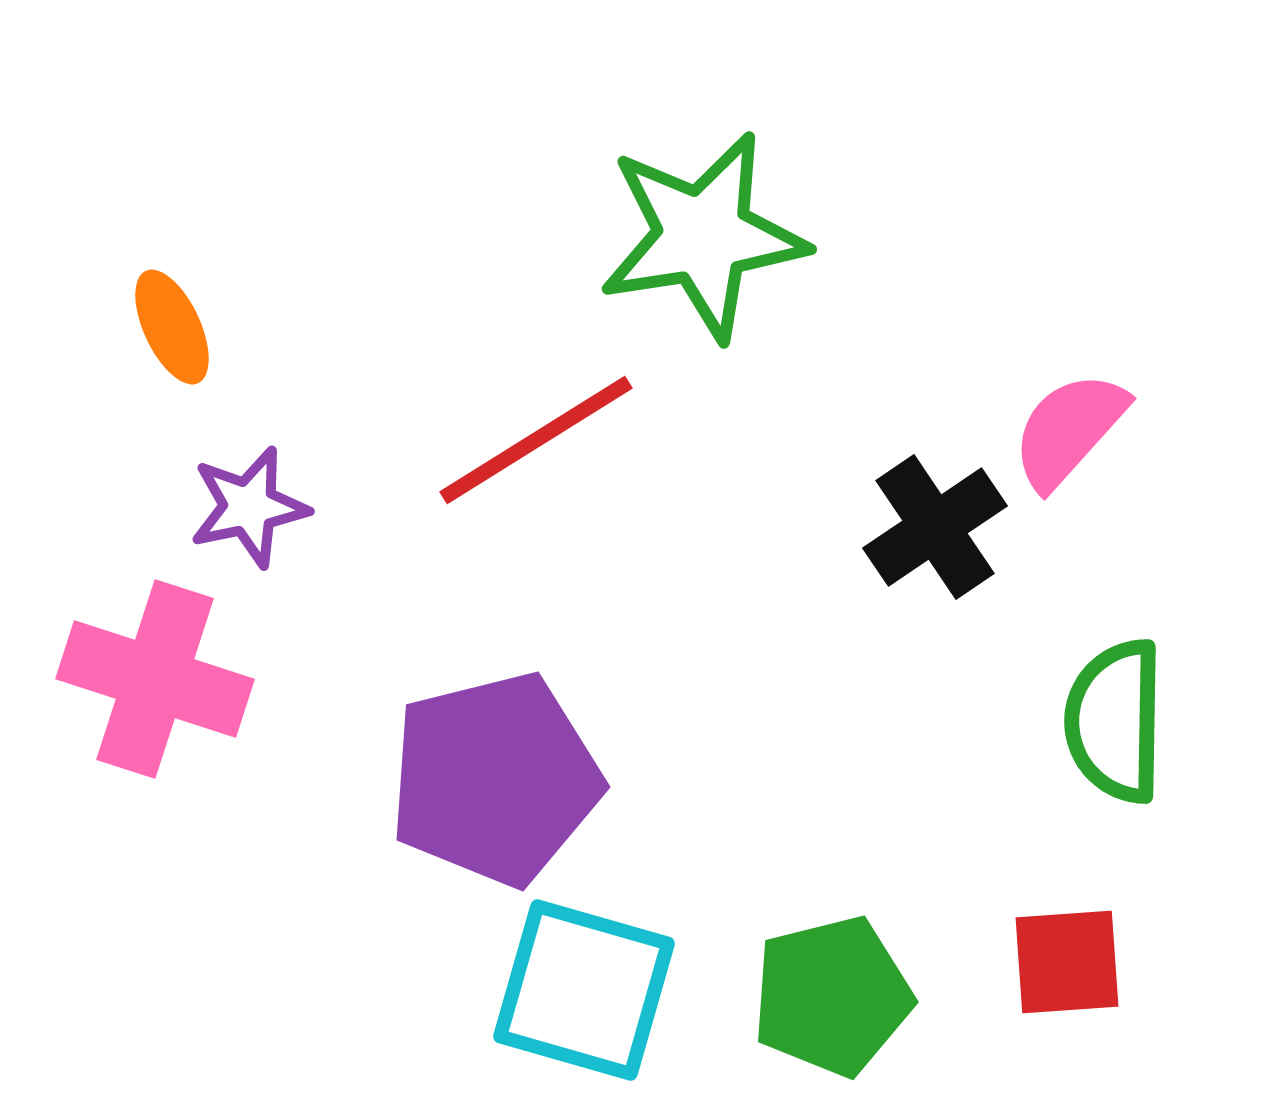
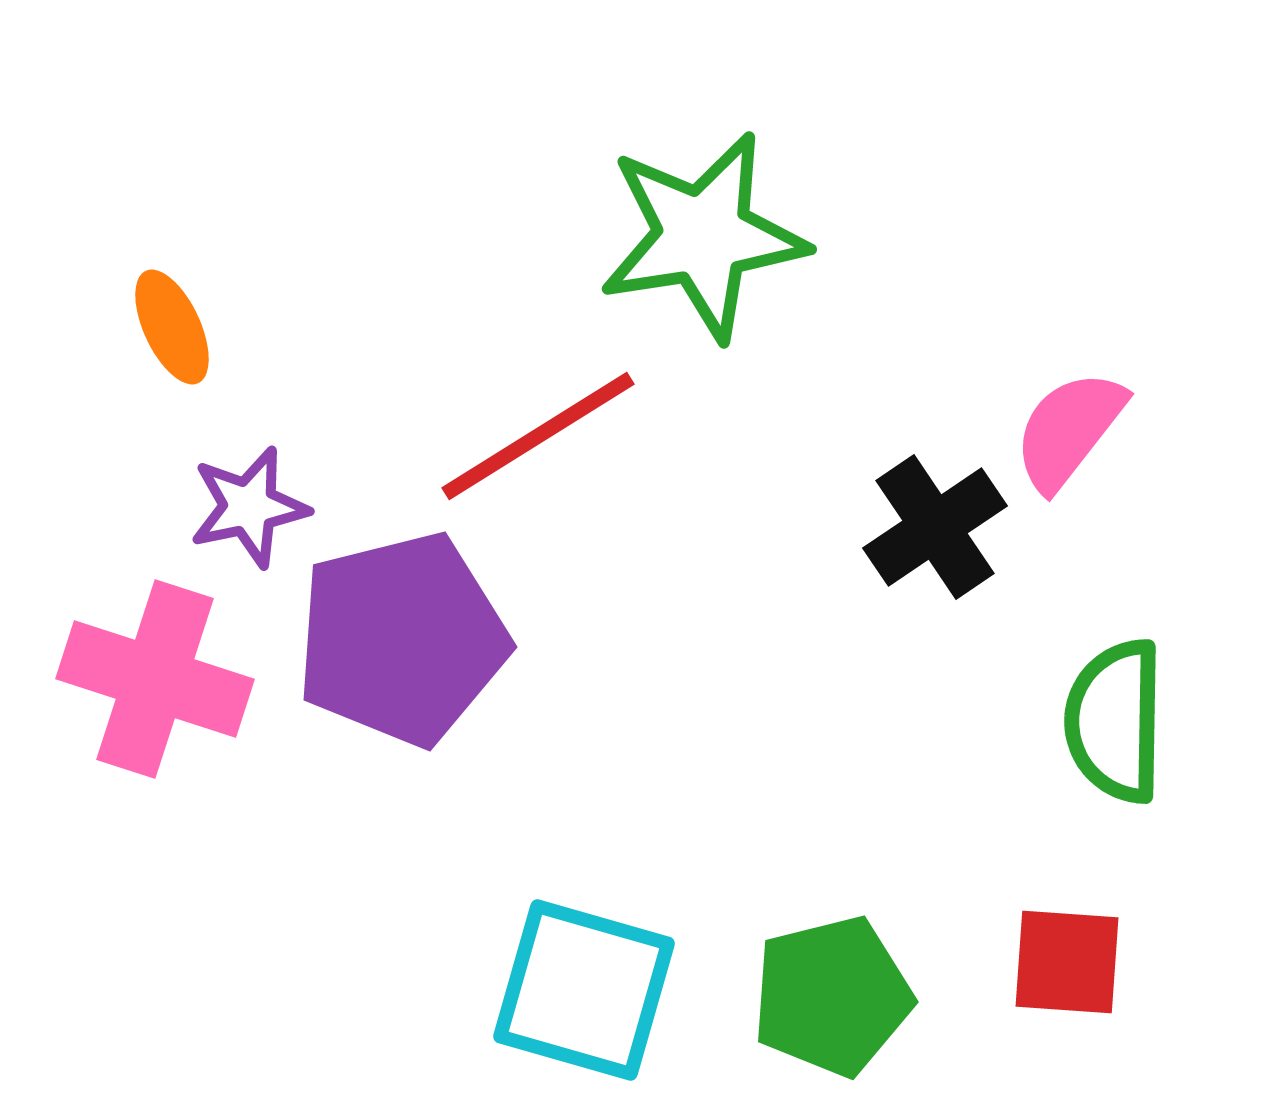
pink semicircle: rotated 4 degrees counterclockwise
red line: moved 2 px right, 4 px up
purple pentagon: moved 93 px left, 140 px up
red square: rotated 8 degrees clockwise
